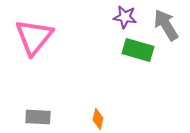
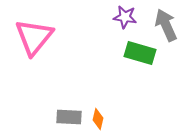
gray arrow: rotated 8 degrees clockwise
green rectangle: moved 2 px right, 3 px down
gray rectangle: moved 31 px right
